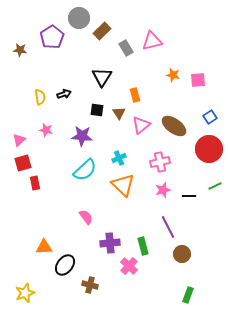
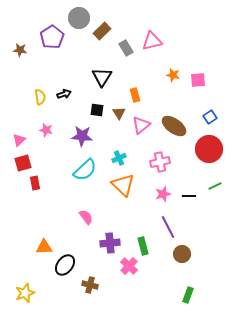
pink star at (163, 190): moved 4 px down
